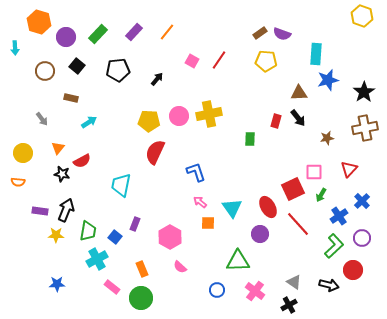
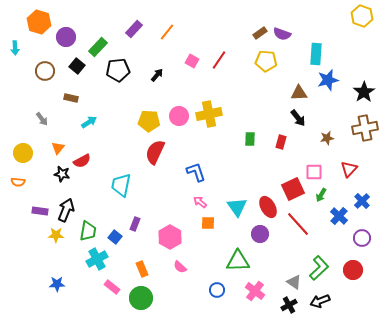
purple rectangle at (134, 32): moved 3 px up
green rectangle at (98, 34): moved 13 px down
black arrow at (157, 79): moved 4 px up
red rectangle at (276, 121): moved 5 px right, 21 px down
cyan triangle at (232, 208): moved 5 px right, 1 px up
blue cross at (339, 216): rotated 12 degrees counterclockwise
green L-shape at (334, 246): moved 15 px left, 22 px down
black arrow at (329, 285): moved 9 px left, 16 px down; rotated 144 degrees clockwise
